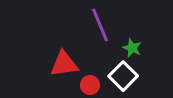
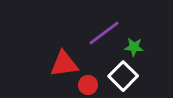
purple line: moved 4 px right, 8 px down; rotated 76 degrees clockwise
green star: moved 2 px right, 1 px up; rotated 18 degrees counterclockwise
red circle: moved 2 px left
